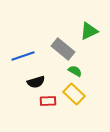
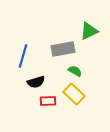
gray rectangle: rotated 50 degrees counterclockwise
blue line: rotated 55 degrees counterclockwise
